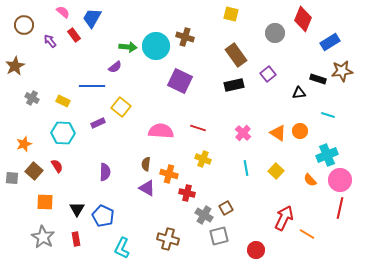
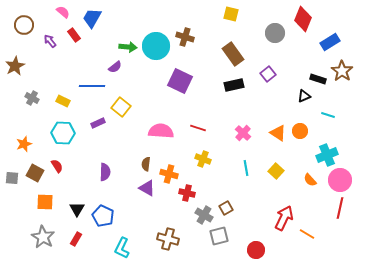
brown rectangle at (236, 55): moved 3 px left, 1 px up
brown star at (342, 71): rotated 30 degrees counterclockwise
black triangle at (299, 93): moved 5 px right, 3 px down; rotated 16 degrees counterclockwise
brown square at (34, 171): moved 1 px right, 2 px down; rotated 12 degrees counterclockwise
red rectangle at (76, 239): rotated 40 degrees clockwise
